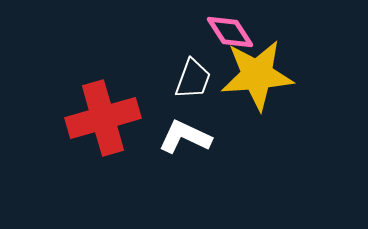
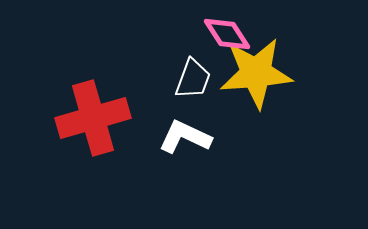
pink diamond: moved 3 px left, 2 px down
yellow star: moved 1 px left, 2 px up
red cross: moved 10 px left
